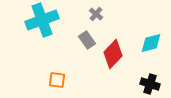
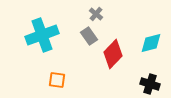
cyan cross: moved 15 px down
gray rectangle: moved 2 px right, 4 px up
